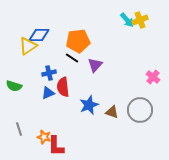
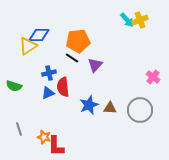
brown triangle: moved 2 px left, 4 px up; rotated 16 degrees counterclockwise
